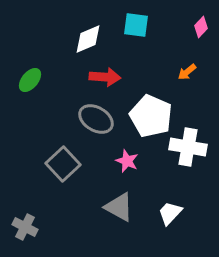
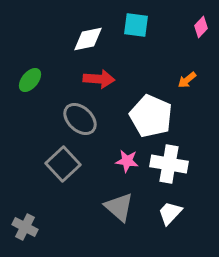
white diamond: rotated 12 degrees clockwise
orange arrow: moved 8 px down
red arrow: moved 6 px left, 2 px down
gray ellipse: moved 16 px left; rotated 12 degrees clockwise
white cross: moved 19 px left, 17 px down
pink star: rotated 15 degrees counterclockwise
gray triangle: rotated 12 degrees clockwise
